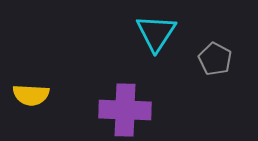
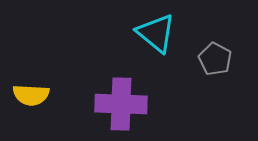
cyan triangle: rotated 24 degrees counterclockwise
purple cross: moved 4 px left, 6 px up
